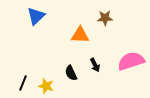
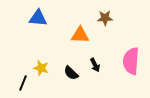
blue triangle: moved 2 px right, 2 px down; rotated 48 degrees clockwise
pink semicircle: rotated 68 degrees counterclockwise
black semicircle: rotated 21 degrees counterclockwise
yellow star: moved 5 px left, 18 px up
